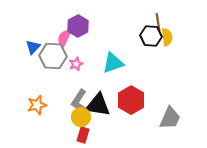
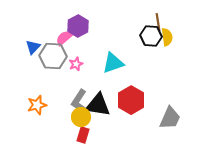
pink semicircle: rotated 24 degrees clockwise
